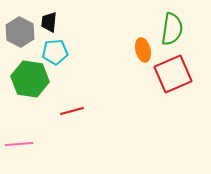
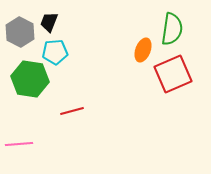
black trapezoid: rotated 15 degrees clockwise
orange ellipse: rotated 35 degrees clockwise
